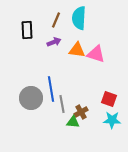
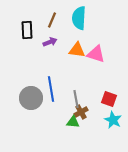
brown line: moved 4 px left
purple arrow: moved 4 px left
gray line: moved 14 px right, 5 px up
cyan star: moved 1 px right; rotated 24 degrees clockwise
